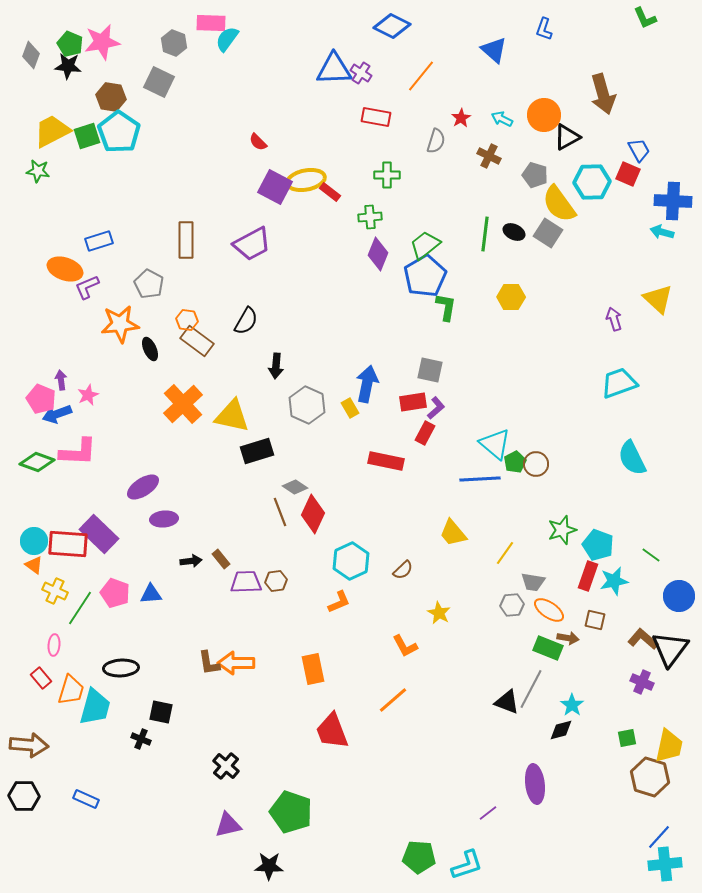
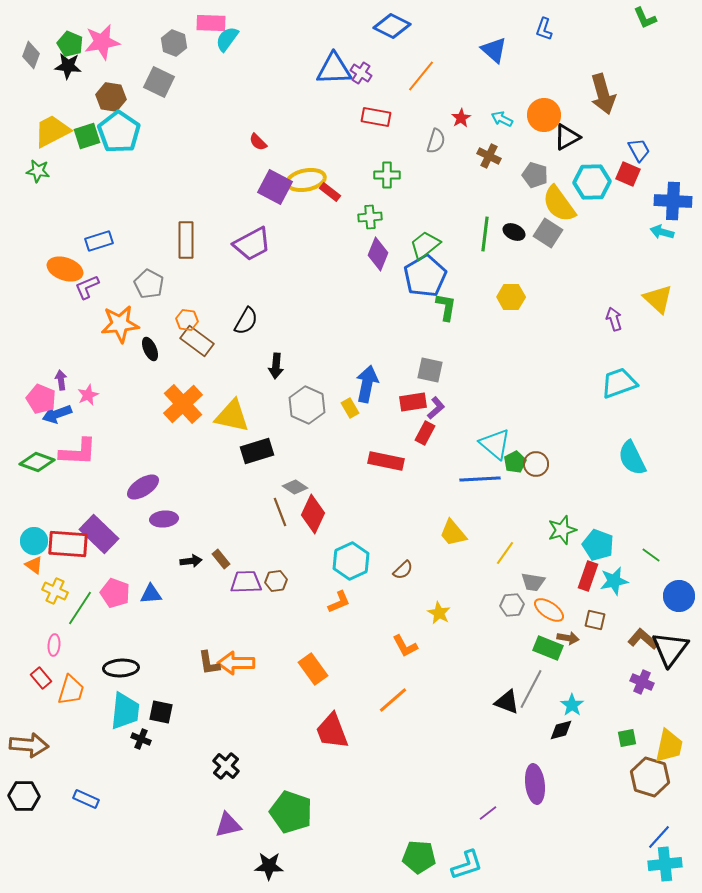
orange rectangle at (313, 669): rotated 24 degrees counterclockwise
cyan trapezoid at (95, 707): moved 30 px right, 4 px down; rotated 9 degrees counterclockwise
